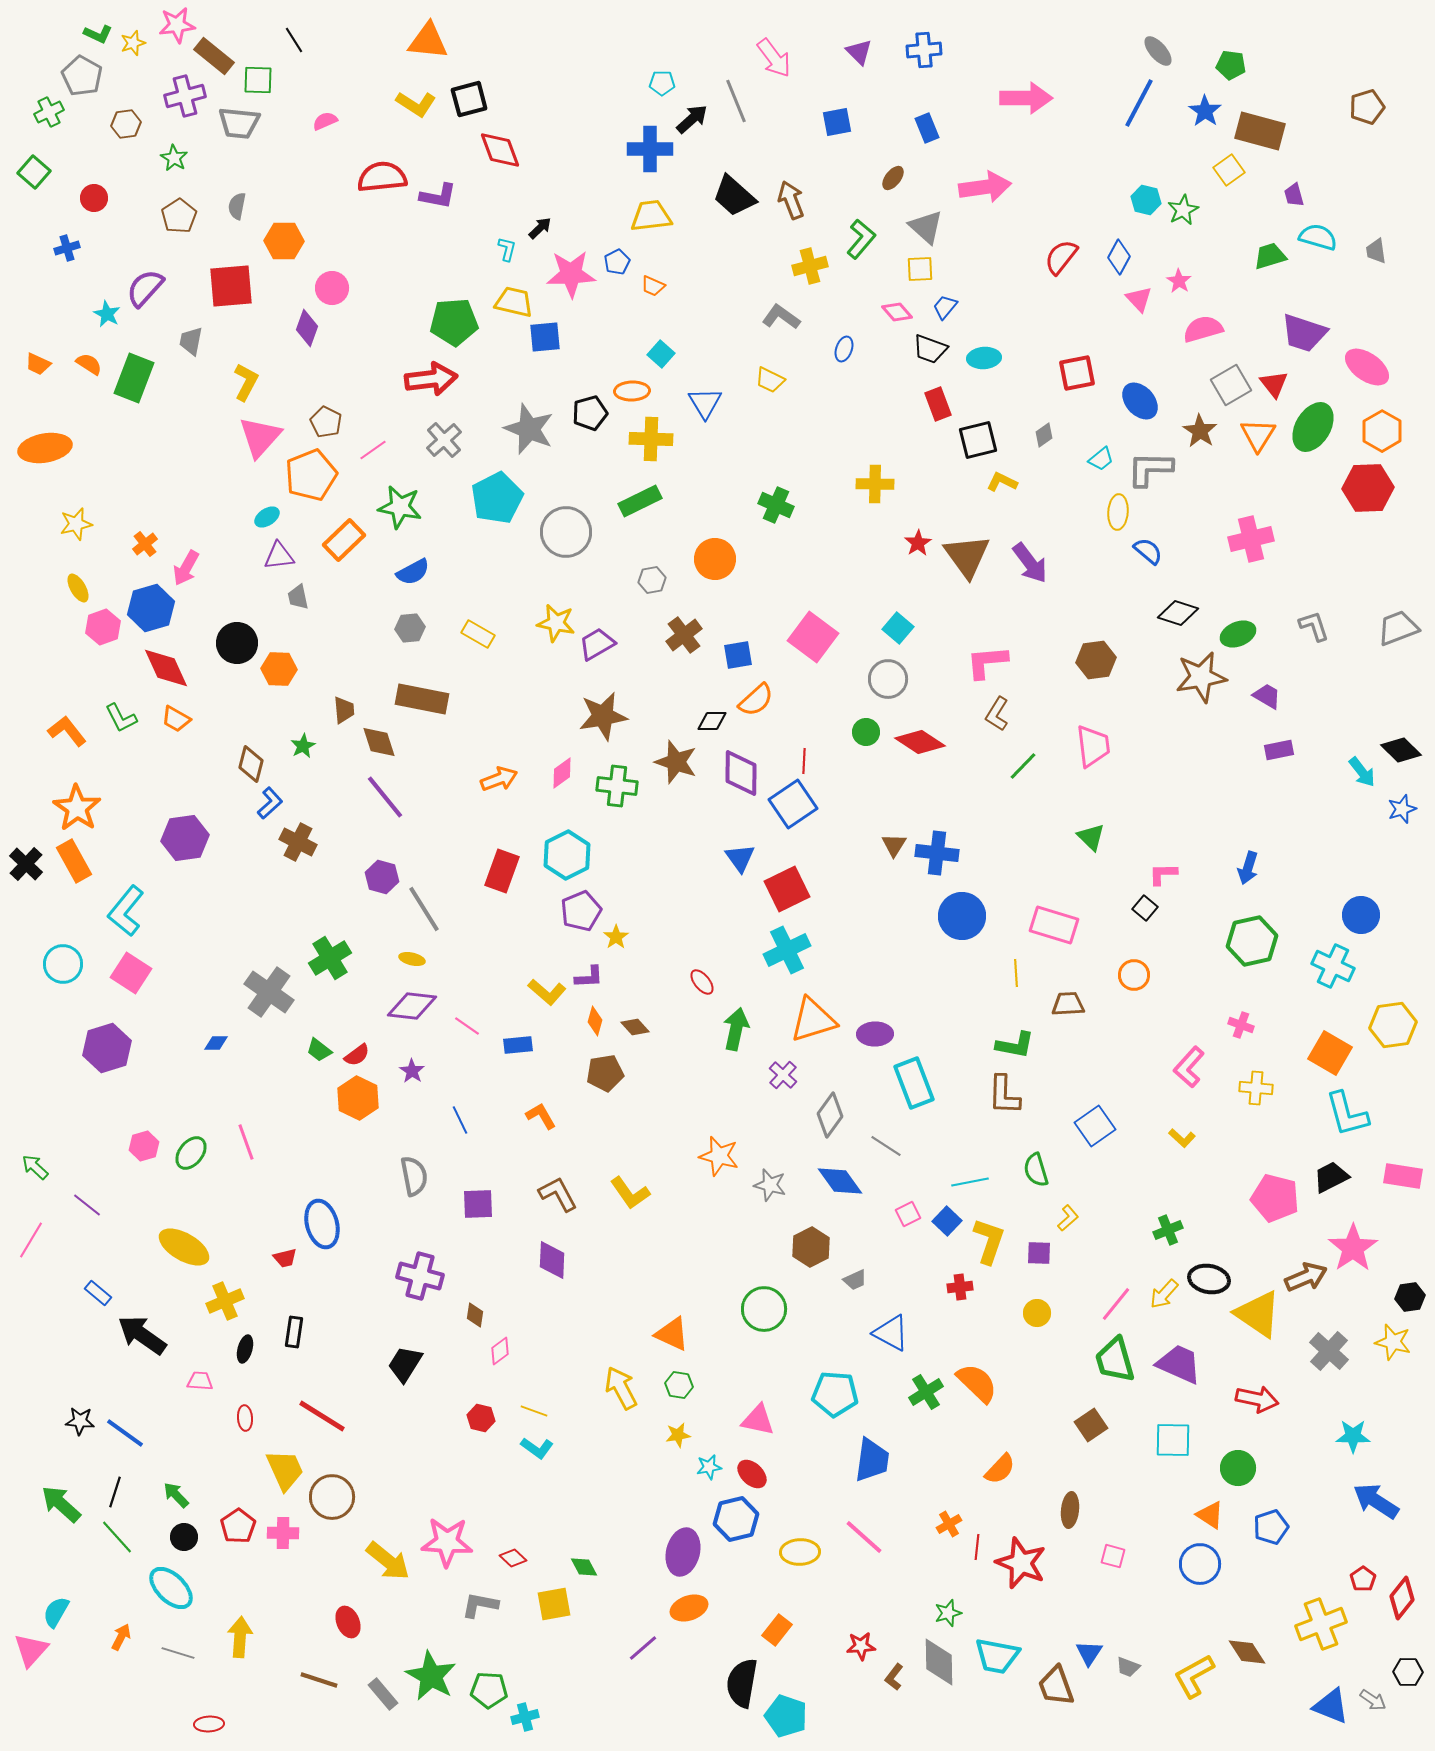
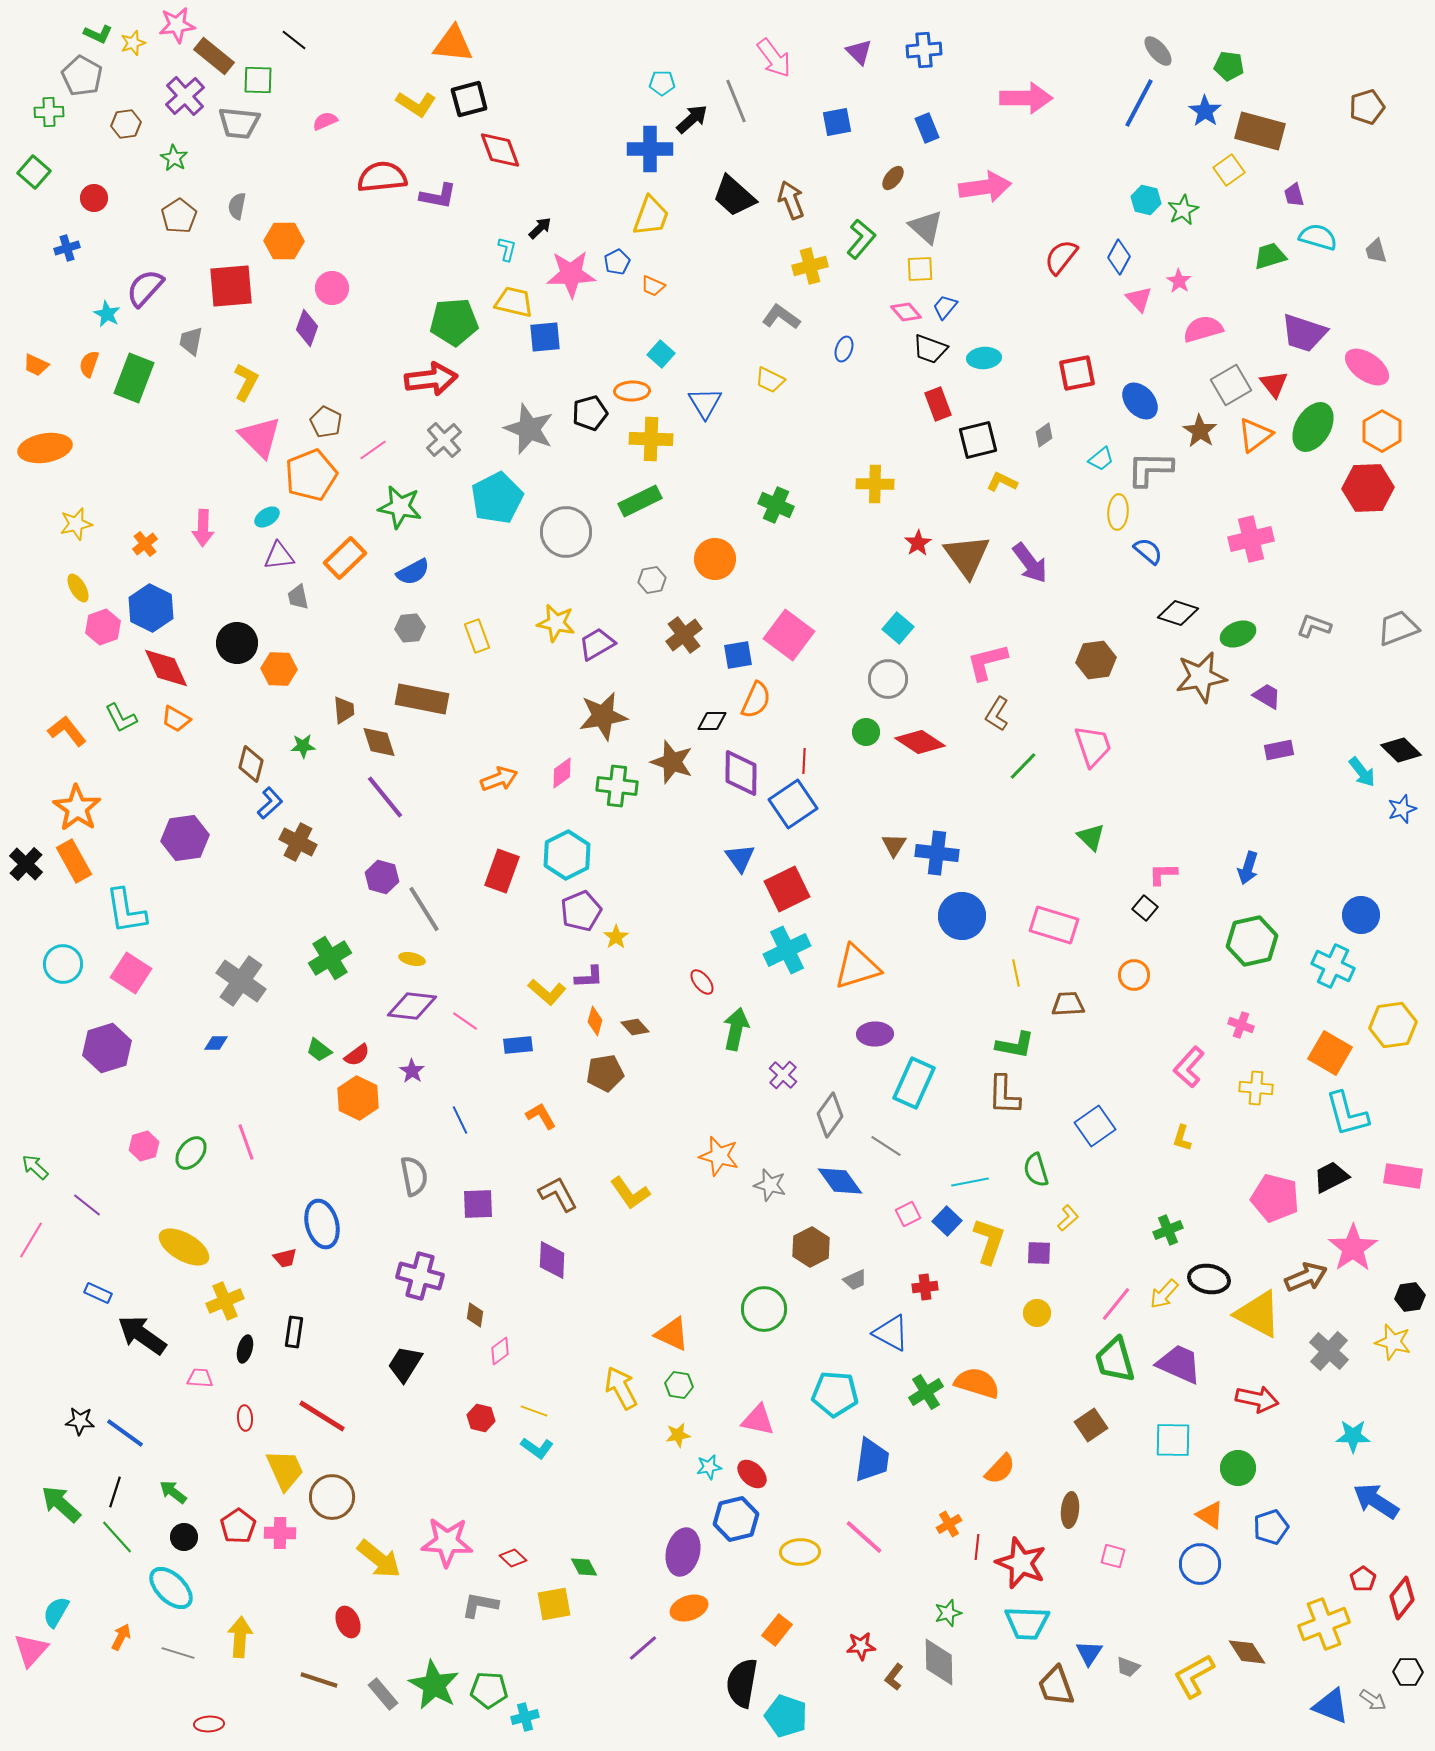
black line at (294, 40): rotated 20 degrees counterclockwise
orange triangle at (428, 41): moved 25 px right, 3 px down
green pentagon at (1231, 65): moved 2 px left, 1 px down
purple cross at (185, 96): rotated 27 degrees counterclockwise
green cross at (49, 112): rotated 24 degrees clockwise
yellow trapezoid at (651, 216): rotated 117 degrees clockwise
gray trapezoid at (1376, 251): rotated 8 degrees counterclockwise
pink diamond at (897, 312): moved 9 px right
orange trapezoid at (38, 364): moved 2 px left, 1 px down
orange semicircle at (89, 364): rotated 104 degrees counterclockwise
orange triangle at (1258, 435): moved 3 px left; rotated 21 degrees clockwise
pink triangle at (260, 437): rotated 27 degrees counterclockwise
orange rectangle at (344, 540): moved 1 px right, 18 px down
pink arrow at (186, 568): moved 17 px right, 40 px up; rotated 27 degrees counterclockwise
blue hexagon at (151, 608): rotated 18 degrees counterclockwise
gray L-shape at (1314, 626): rotated 52 degrees counterclockwise
yellow rectangle at (478, 634): moved 1 px left, 2 px down; rotated 40 degrees clockwise
pink square at (813, 637): moved 24 px left, 2 px up
pink L-shape at (987, 662): rotated 9 degrees counterclockwise
orange semicircle at (756, 700): rotated 24 degrees counterclockwise
green star at (303, 746): rotated 25 degrees clockwise
pink trapezoid at (1093, 746): rotated 12 degrees counterclockwise
brown star at (676, 762): moved 4 px left
cyan L-shape at (126, 911): rotated 48 degrees counterclockwise
yellow line at (1016, 973): rotated 8 degrees counterclockwise
gray cross at (269, 992): moved 28 px left, 11 px up
orange triangle at (813, 1020): moved 44 px right, 53 px up
pink line at (467, 1026): moved 2 px left, 5 px up
cyan rectangle at (914, 1083): rotated 45 degrees clockwise
yellow L-shape at (1182, 1138): rotated 64 degrees clockwise
red cross at (960, 1287): moved 35 px left
blue rectangle at (98, 1293): rotated 16 degrees counterclockwise
yellow triangle at (1258, 1314): rotated 6 degrees counterclockwise
pink trapezoid at (200, 1381): moved 3 px up
orange semicircle at (977, 1383): rotated 27 degrees counterclockwise
green arrow at (176, 1495): moved 3 px left, 3 px up; rotated 8 degrees counterclockwise
pink cross at (283, 1533): moved 3 px left
yellow arrow at (388, 1561): moved 9 px left, 2 px up
yellow cross at (1321, 1624): moved 3 px right
cyan trapezoid at (997, 1656): moved 30 px right, 33 px up; rotated 9 degrees counterclockwise
green star at (431, 1676): moved 3 px right, 9 px down
